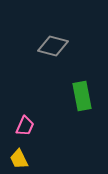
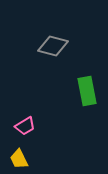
green rectangle: moved 5 px right, 5 px up
pink trapezoid: rotated 35 degrees clockwise
